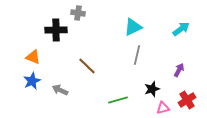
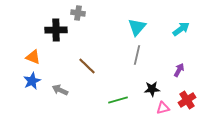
cyan triangle: moved 4 px right; rotated 24 degrees counterclockwise
black star: rotated 14 degrees clockwise
